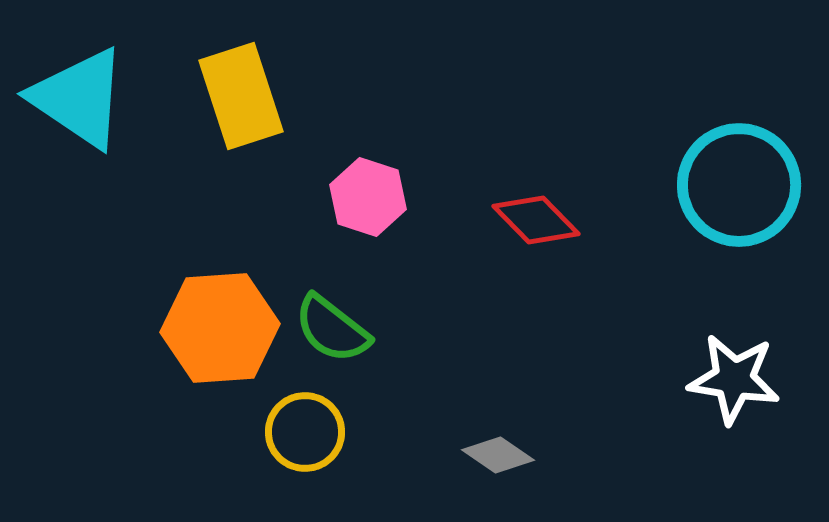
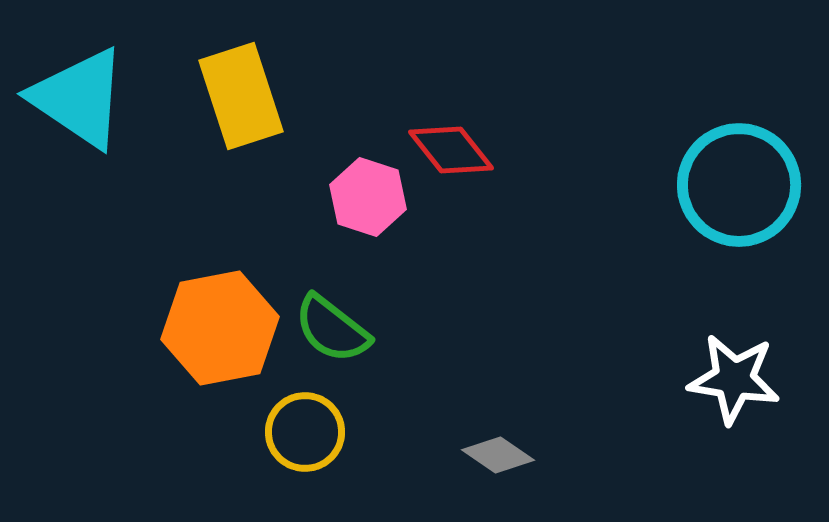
red diamond: moved 85 px left, 70 px up; rotated 6 degrees clockwise
orange hexagon: rotated 7 degrees counterclockwise
